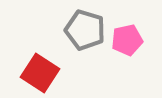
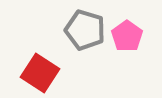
pink pentagon: moved 4 px up; rotated 24 degrees counterclockwise
